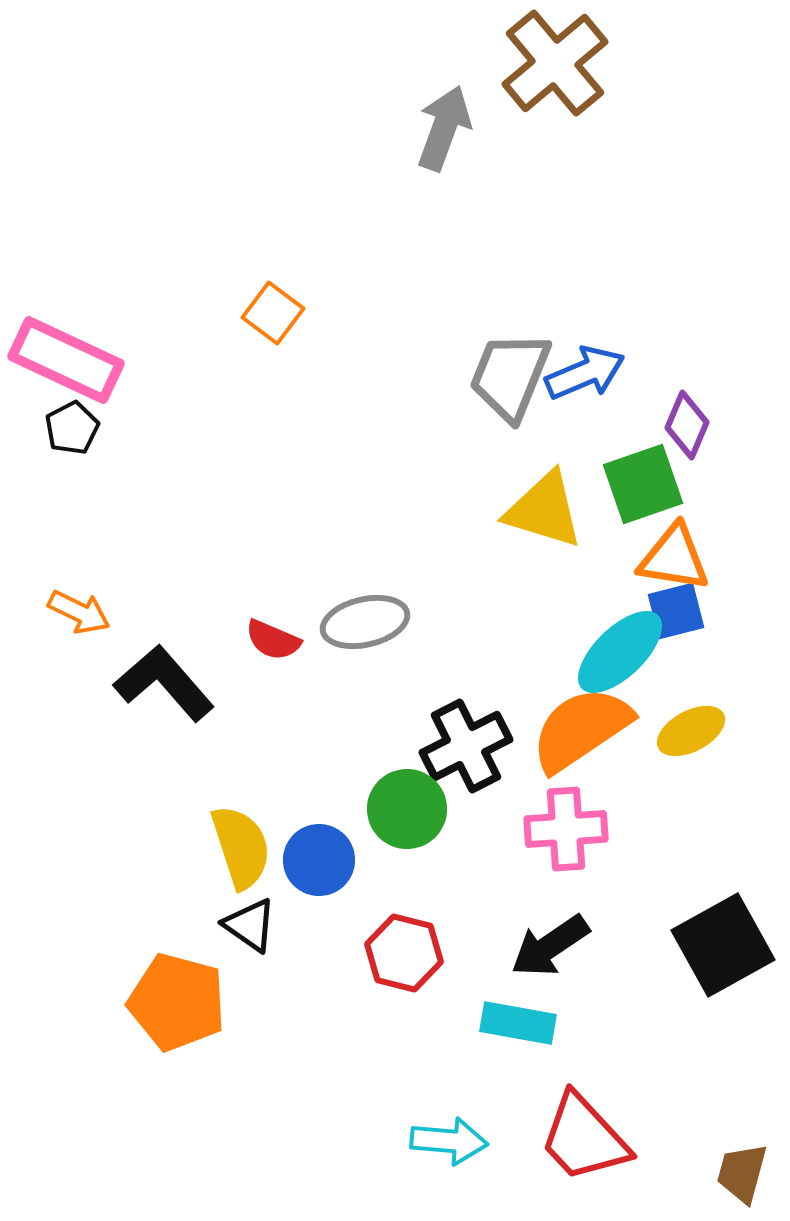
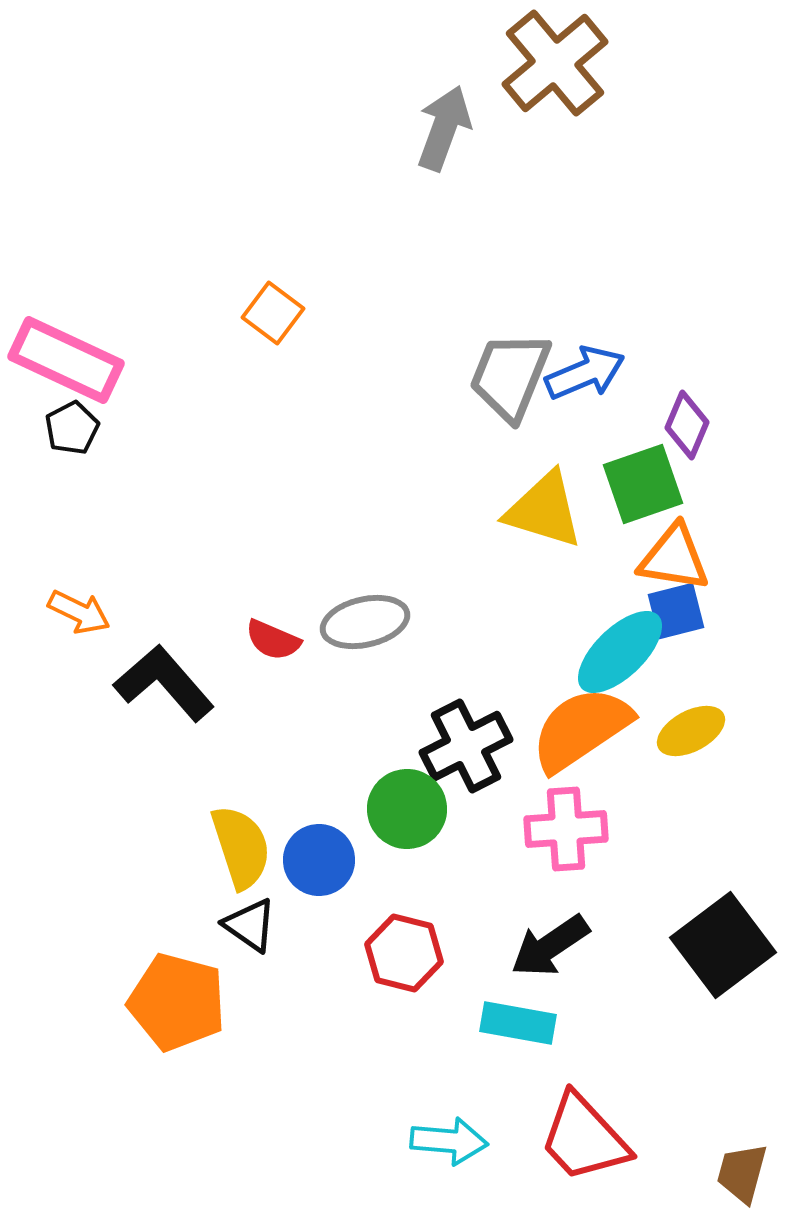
black square: rotated 8 degrees counterclockwise
